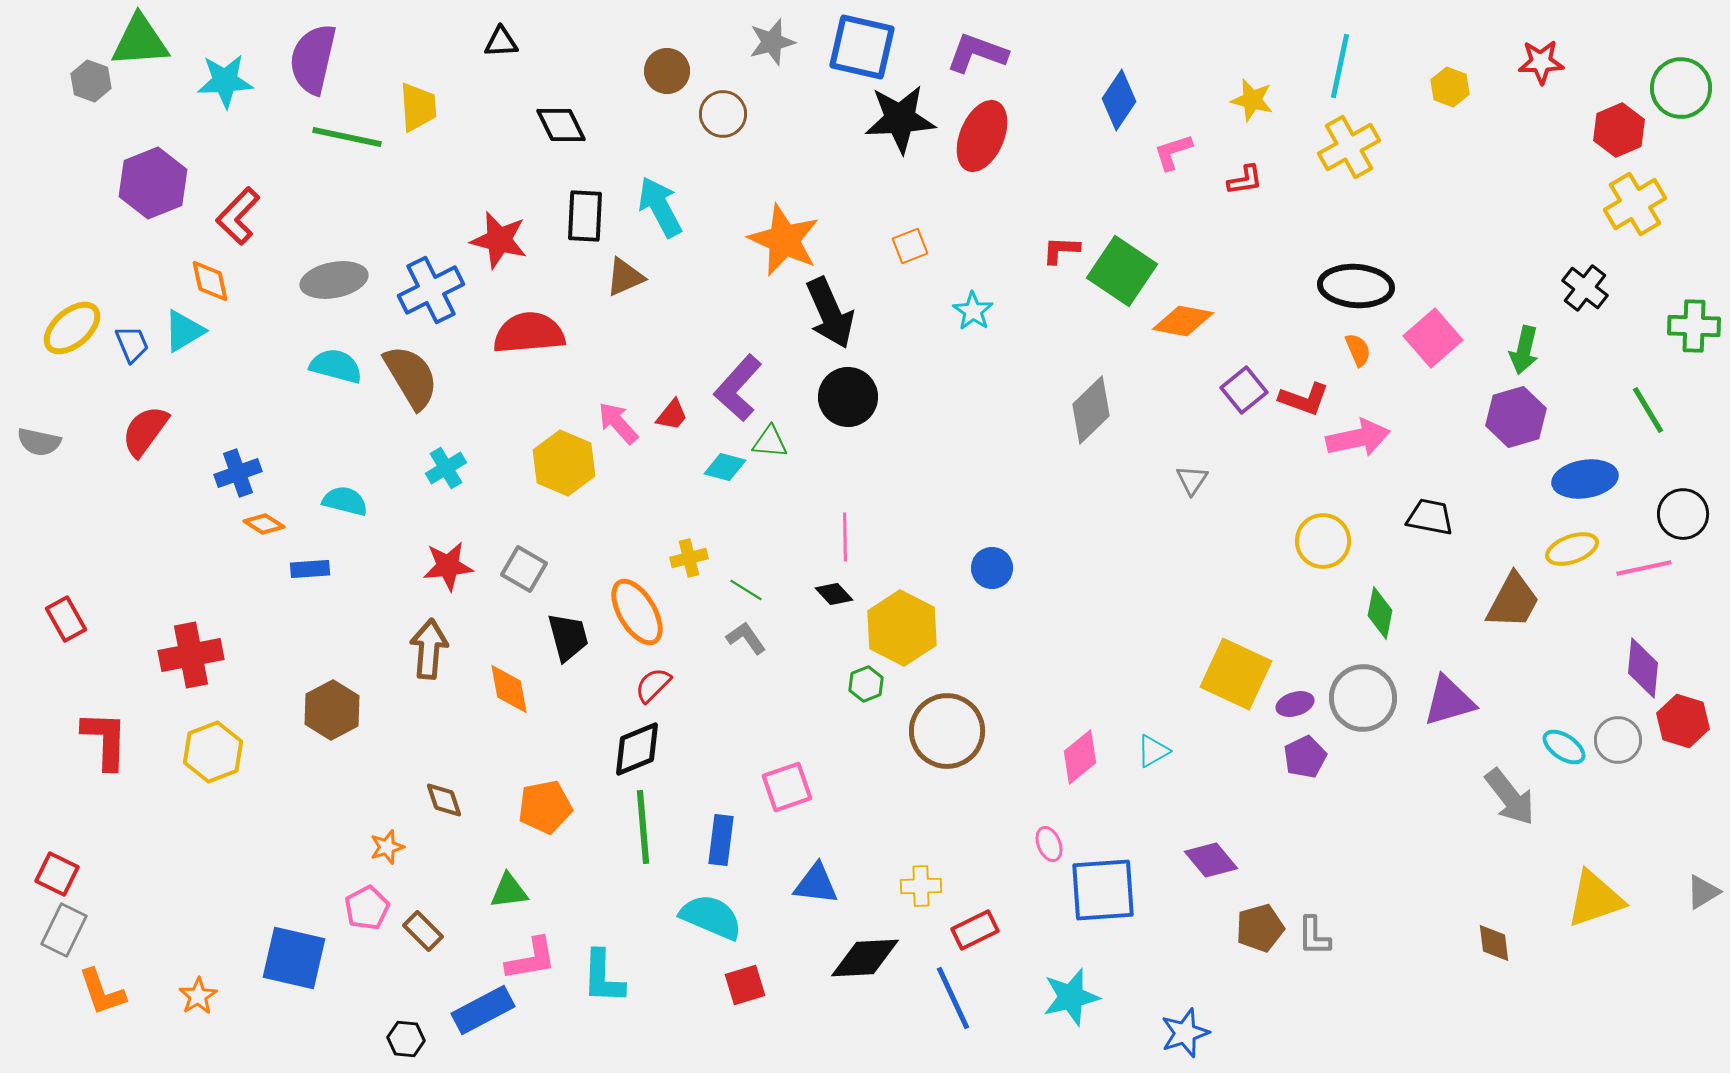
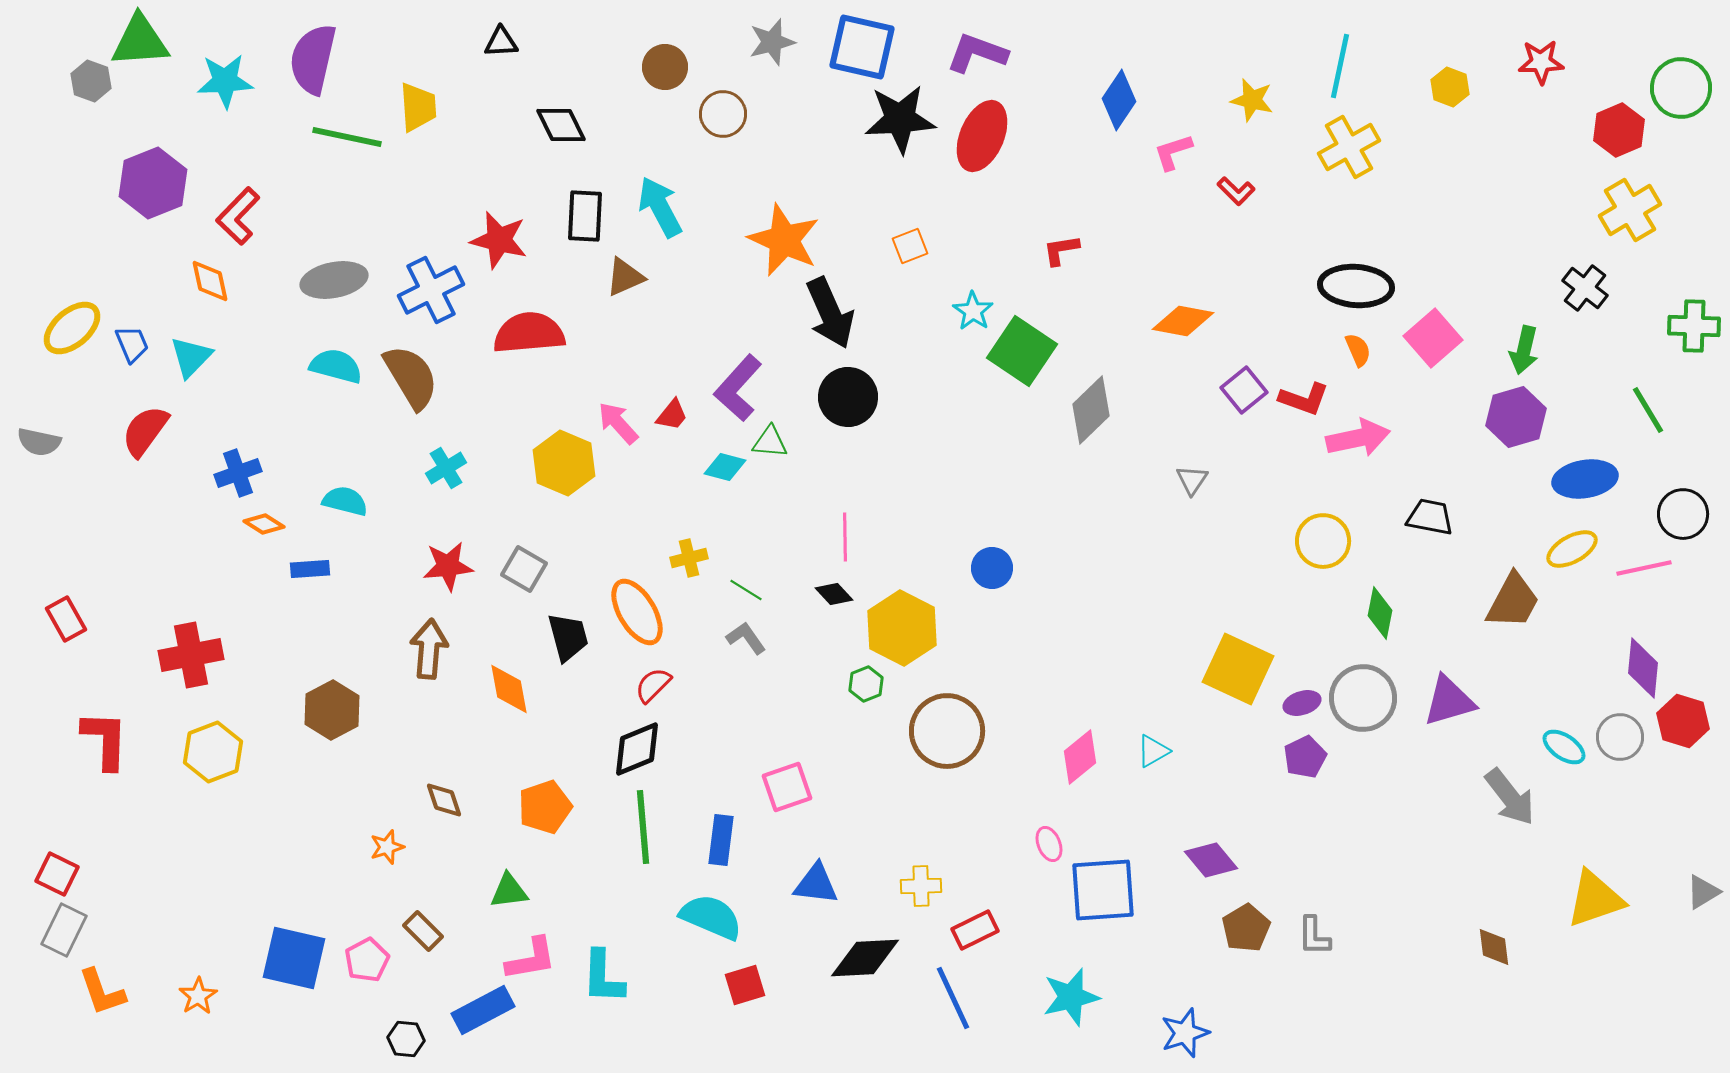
brown circle at (667, 71): moved 2 px left, 4 px up
red L-shape at (1245, 180): moved 9 px left, 11 px down; rotated 54 degrees clockwise
yellow cross at (1635, 204): moved 5 px left, 6 px down
red L-shape at (1061, 250): rotated 12 degrees counterclockwise
green square at (1122, 271): moved 100 px left, 80 px down
cyan triangle at (184, 331): moved 7 px right, 26 px down; rotated 15 degrees counterclockwise
yellow ellipse at (1572, 549): rotated 9 degrees counterclockwise
yellow square at (1236, 674): moved 2 px right, 5 px up
purple ellipse at (1295, 704): moved 7 px right, 1 px up
gray circle at (1618, 740): moved 2 px right, 3 px up
orange pentagon at (545, 807): rotated 8 degrees counterclockwise
pink pentagon at (367, 908): moved 52 px down
brown pentagon at (1260, 928): moved 14 px left; rotated 15 degrees counterclockwise
brown diamond at (1494, 943): moved 4 px down
